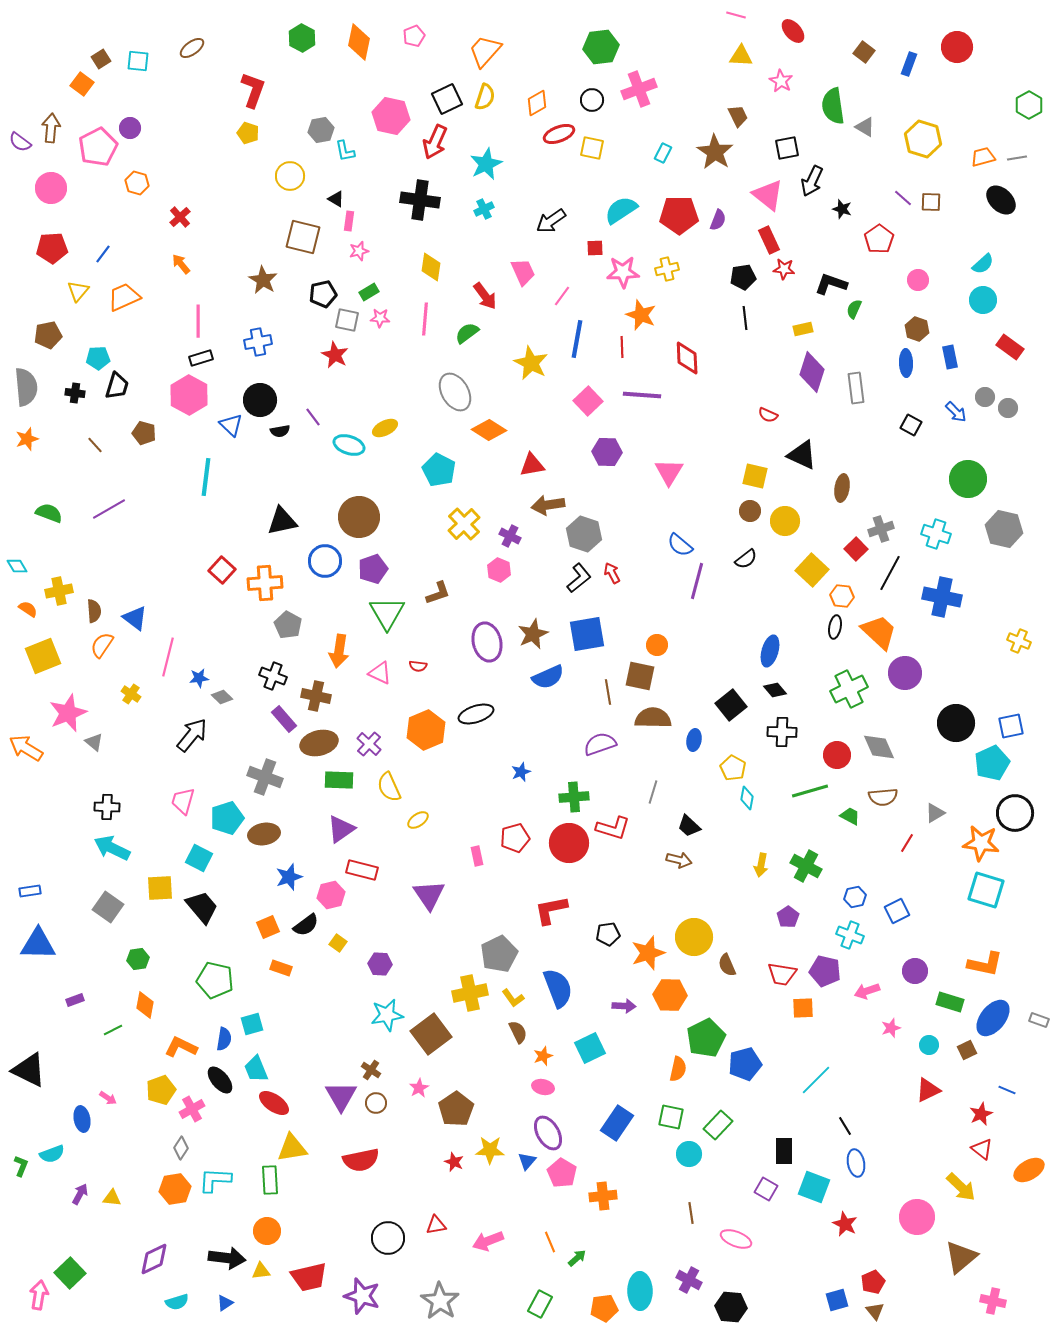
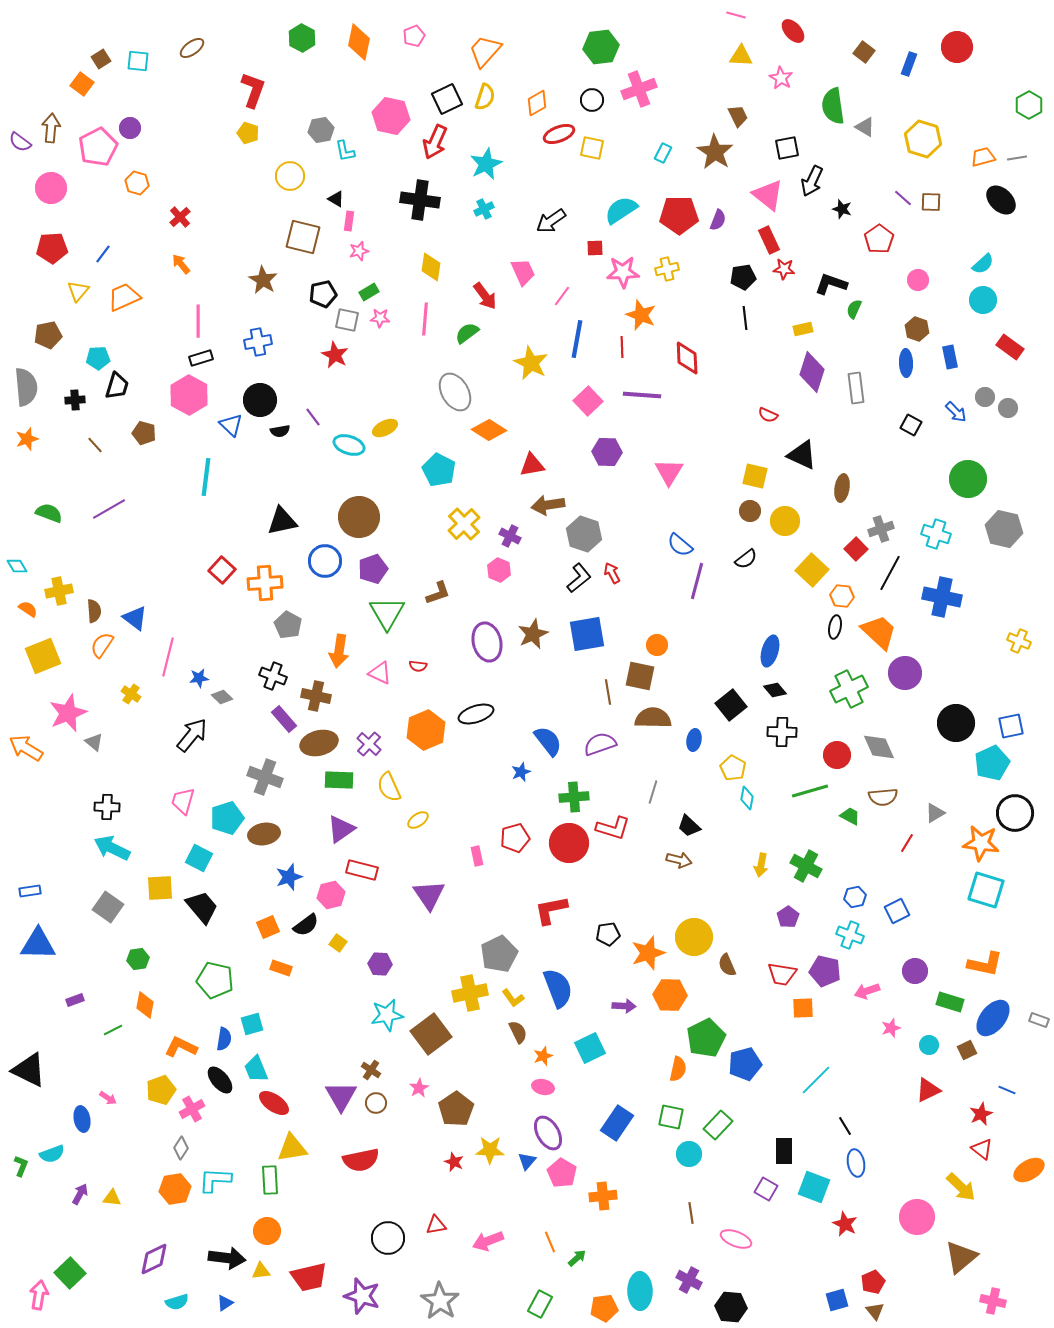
pink star at (781, 81): moved 3 px up
black cross at (75, 393): moved 7 px down; rotated 12 degrees counterclockwise
blue semicircle at (548, 677): moved 64 px down; rotated 104 degrees counterclockwise
